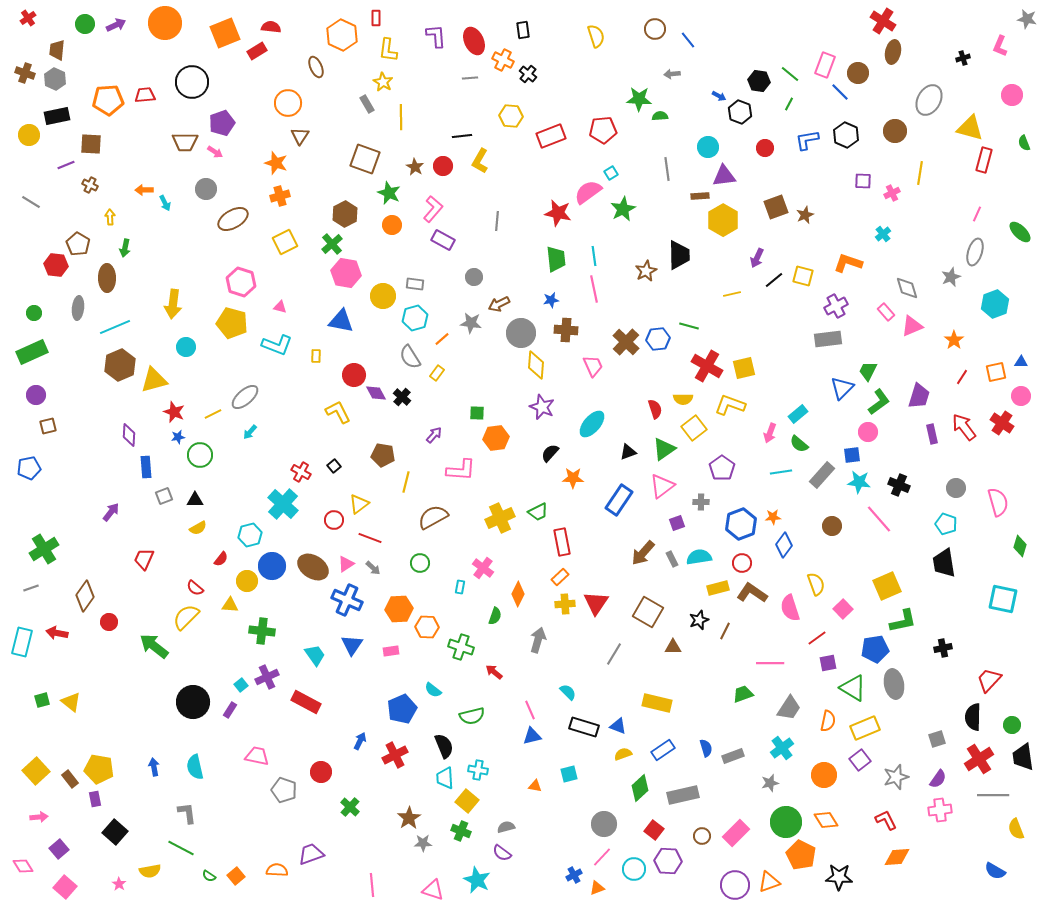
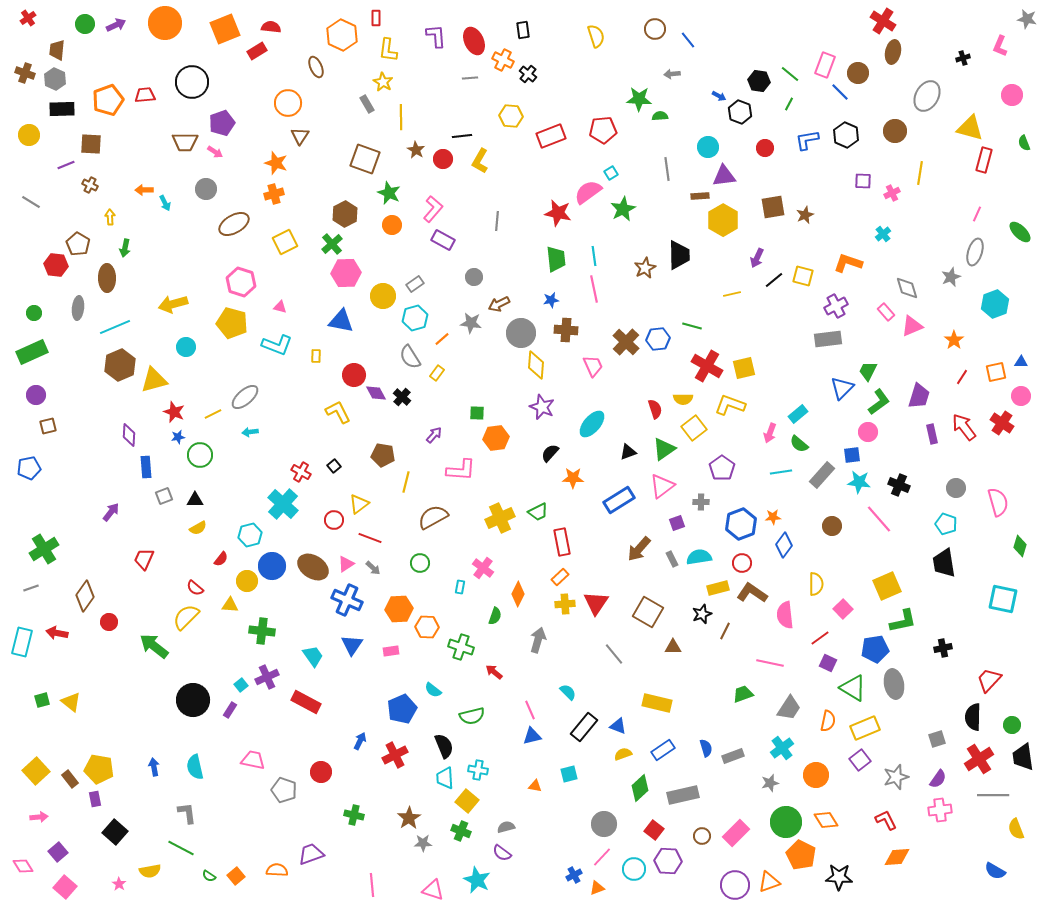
orange square at (225, 33): moved 4 px up
orange pentagon at (108, 100): rotated 16 degrees counterclockwise
gray ellipse at (929, 100): moved 2 px left, 4 px up
black rectangle at (57, 116): moved 5 px right, 7 px up; rotated 10 degrees clockwise
red circle at (443, 166): moved 7 px up
brown star at (415, 167): moved 1 px right, 17 px up
orange cross at (280, 196): moved 6 px left, 2 px up
brown square at (776, 207): moved 3 px left; rotated 10 degrees clockwise
brown ellipse at (233, 219): moved 1 px right, 5 px down
brown star at (646, 271): moved 1 px left, 3 px up
pink hexagon at (346, 273): rotated 12 degrees counterclockwise
gray rectangle at (415, 284): rotated 42 degrees counterclockwise
yellow arrow at (173, 304): rotated 68 degrees clockwise
green line at (689, 326): moved 3 px right
cyan arrow at (250, 432): rotated 42 degrees clockwise
blue rectangle at (619, 500): rotated 24 degrees clockwise
brown arrow at (643, 553): moved 4 px left, 4 px up
yellow semicircle at (816, 584): rotated 20 degrees clockwise
pink semicircle at (790, 608): moved 5 px left, 7 px down; rotated 12 degrees clockwise
black star at (699, 620): moved 3 px right, 6 px up
red line at (817, 638): moved 3 px right
gray line at (614, 654): rotated 70 degrees counterclockwise
cyan trapezoid at (315, 655): moved 2 px left, 1 px down
pink line at (770, 663): rotated 12 degrees clockwise
purple square at (828, 663): rotated 36 degrees clockwise
black circle at (193, 702): moved 2 px up
black rectangle at (584, 727): rotated 68 degrees counterclockwise
pink trapezoid at (257, 756): moved 4 px left, 4 px down
orange circle at (824, 775): moved 8 px left
green cross at (350, 807): moved 4 px right, 8 px down; rotated 30 degrees counterclockwise
purple square at (59, 849): moved 1 px left, 3 px down
